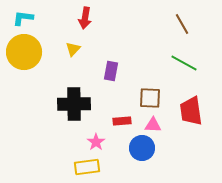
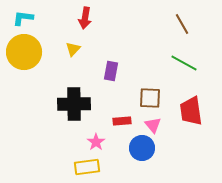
pink triangle: rotated 48 degrees clockwise
